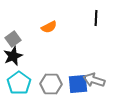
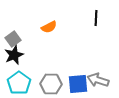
black star: moved 1 px right, 1 px up
gray arrow: moved 4 px right
